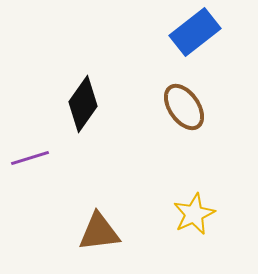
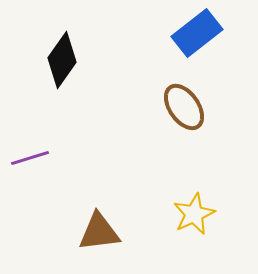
blue rectangle: moved 2 px right, 1 px down
black diamond: moved 21 px left, 44 px up
